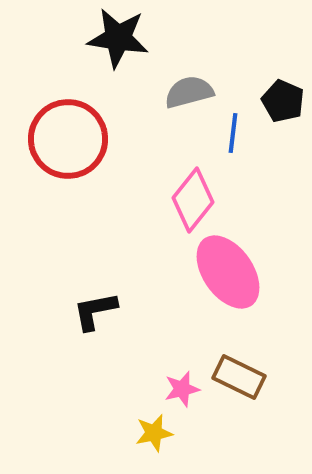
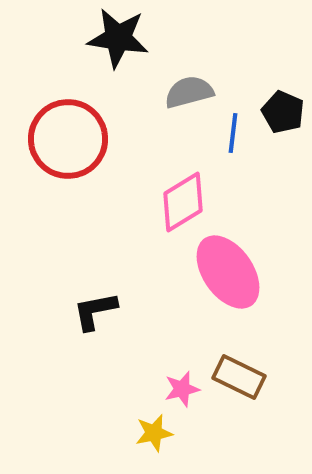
black pentagon: moved 11 px down
pink diamond: moved 10 px left, 2 px down; rotated 20 degrees clockwise
